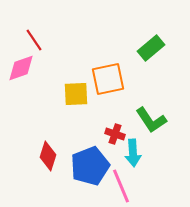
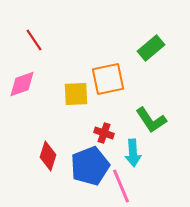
pink diamond: moved 1 px right, 16 px down
red cross: moved 11 px left, 1 px up
